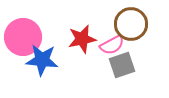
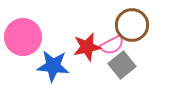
brown circle: moved 1 px right, 1 px down
red star: moved 5 px right, 8 px down
blue star: moved 11 px right, 6 px down
gray square: rotated 20 degrees counterclockwise
